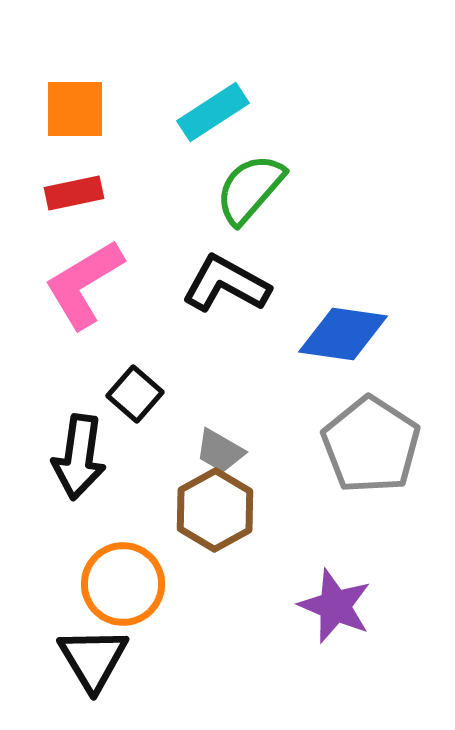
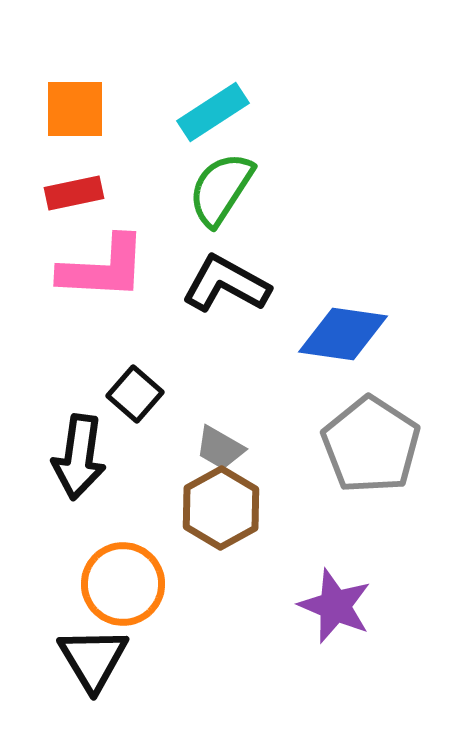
green semicircle: moved 29 px left; rotated 8 degrees counterclockwise
pink L-shape: moved 19 px right, 16 px up; rotated 146 degrees counterclockwise
gray trapezoid: moved 3 px up
brown hexagon: moved 6 px right, 2 px up
